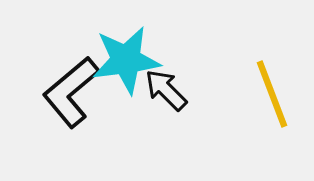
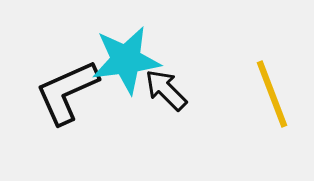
black L-shape: moved 4 px left; rotated 16 degrees clockwise
